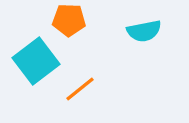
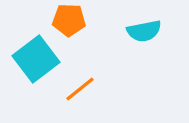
cyan square: moved 2 px up
